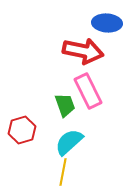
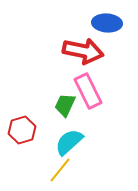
green trapezoid: rotated 135 degrees counterclockwise
yellow line: moved 3 px left, 2 px up; rotated 28 degrees clockwise
